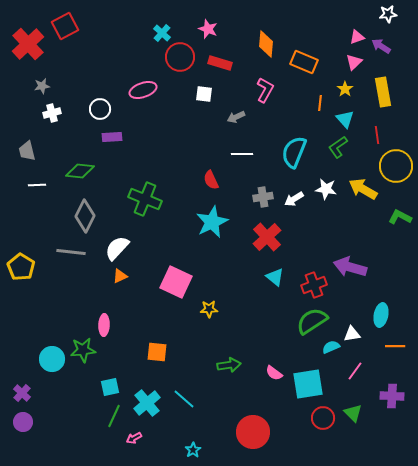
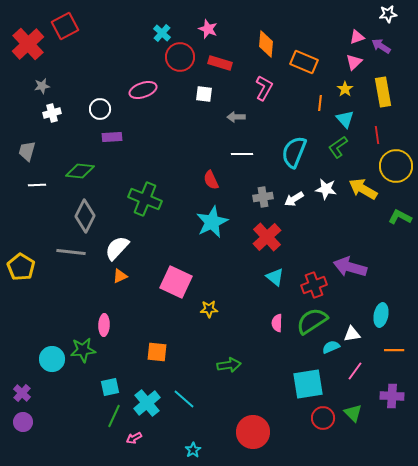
pink L-shape at (265, 90): moved 1 px left, 2 px up
gray arrow at (236, 117): rotated 24 degrees clockwise
gray trapezoid at (27, 151): rotated 30 degrees clockwise
orange line at (395, 346): moved 1 px left, 4 px down
pink semicircle at (274, 373): moved 3 px right, 50 px up; rotated 54 degrees clockwise
